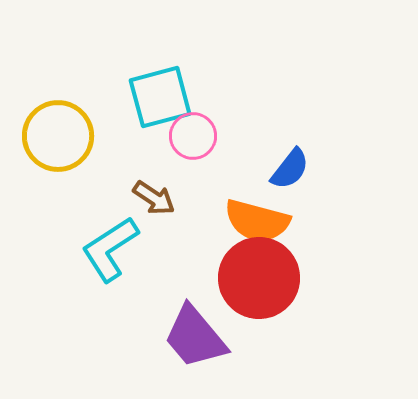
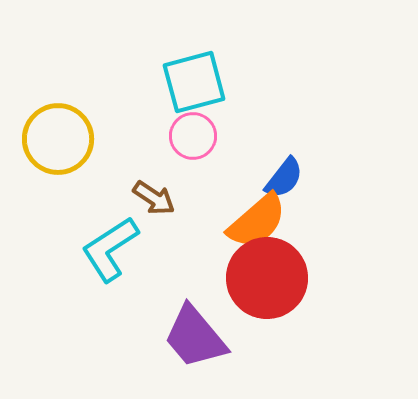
cyan square: moved 34 px right, 15 px up
yellow circle: moved 3 px down
blue semicircle: moved 6 px left, 9 px down
orange semicircle: rotated 56 degrees counterclockwise
red circle: moved 8 px right
